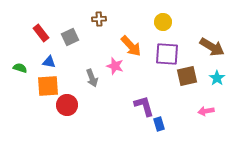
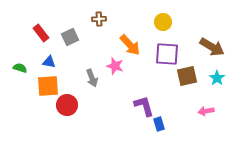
orange arrow: moved 1 px left, 1 px up
